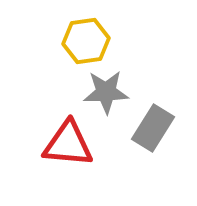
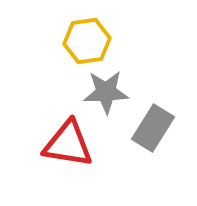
yellow hexagon: moved 1 px right
red triangle: rotated 4 degrees clockwise
